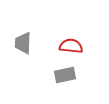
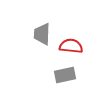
gray trapezoid: moved 19 px right, 9 px up
